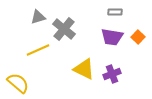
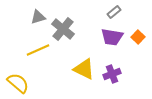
gray rectangle: moved 1 px left; rotated 40 degrees counterclockwise
gray cross: moved 1 px left
